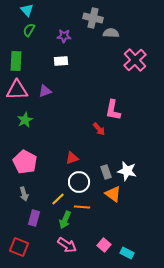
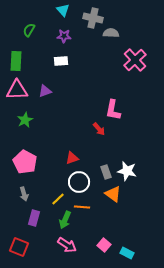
cyan triangle: moved 36 px right
